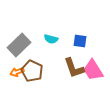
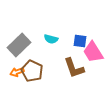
pink trapezoid: moved 18 px up
